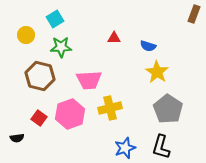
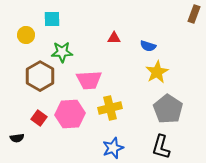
cyan square: moved 3 px left; rotated 30 degrees clockwise
green star: moved 1 px right, 5 px down
yellow star: rotated 10 degrees clockwise
brown hexagon: rotated 16 degrees clockwise
pink hexagon: rotated 16 degrees clockwise
blue star: moved 12 px left
